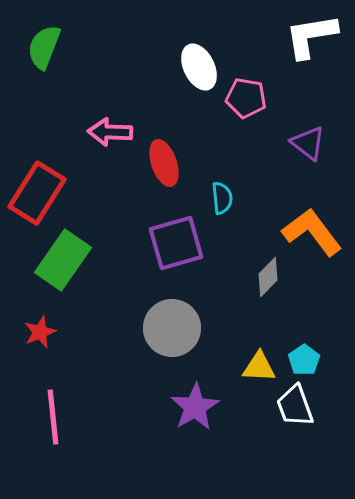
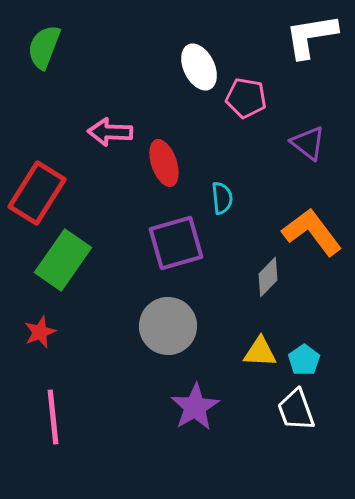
gray circle: moved 4 px left, 2 px up
yellow triangle: moved 1 px right, 15 px up
white trapezoid: moved 1 px right, 4 px down
